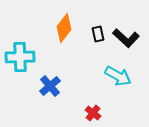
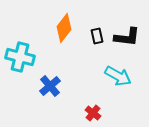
black rectangle: moved 1 px left, 2 px down
black L-shape: moved 1 px right, 1 px up; rotated 36 degrees counterclockwise
cyan cross: rotated 16 degrees clockwise
